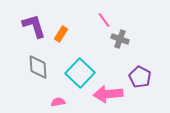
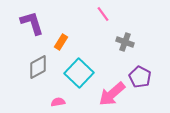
pink line: moved 1 px left, 6 px up
purple L-shape: moved 2 px left, 3 px up
orange rectangle: moved 8 px down
gray cross: moved 5 px right, 3 px down
gray diamond: rotated 65 degrees clockwise
cyan square: moved 1 px left
pink arrow: moved 4 px right; rotated 36 degrees counterclockwise
